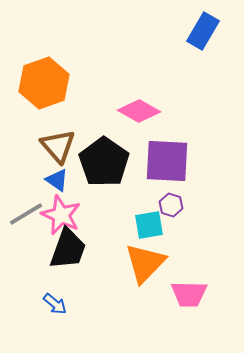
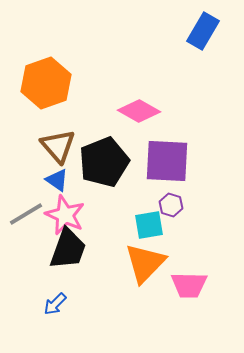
orange hexagon: moved 2 px right
black pentagon: rotated 15 degrees clockwise
pink star: moved 4 px right
pink trapezoid: moved 9 px up
blue arrow: rotated 95 degrees clockwise
